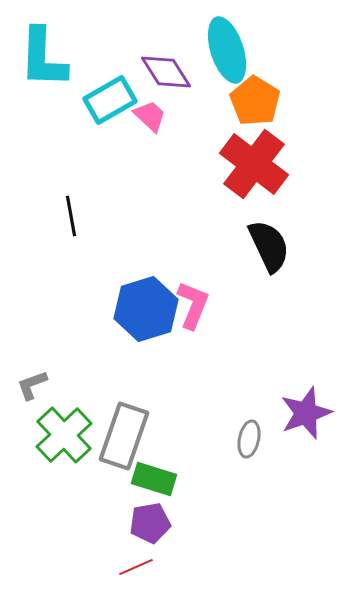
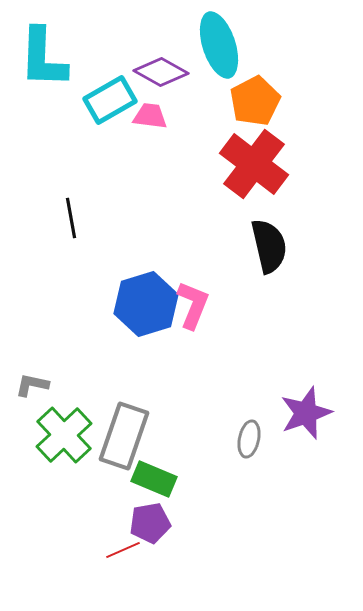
cyan ellipse: moved 8 px left, 5 px up
purple diamond: moved 5 px left; rotated 28 degrees counterclockwise
orange pentagon: rotated 12 degrees clockwise
pink trapezoid: rotated 36 degrees counterclockwise
black line: moved 2 px down
black semicircle: rotated 12 degrees clockwise
blue hexagon: moved 5 px up
gray L-shape: rotated 32 degrees clockwise
green rectangle: rotated 6 degrees clockwise
red line: moved 13 px left, 17 px up
